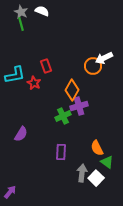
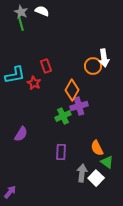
white arrow: rotated 72 degrees counterclockwise
